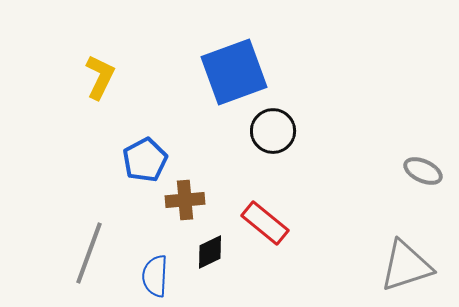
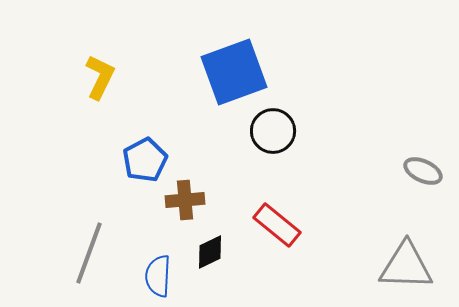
red rectangle: moved 12 px right, 2 px down
gray triangle: rotated 20 degrees clockwise
blue semicircle: moved 3 px right
